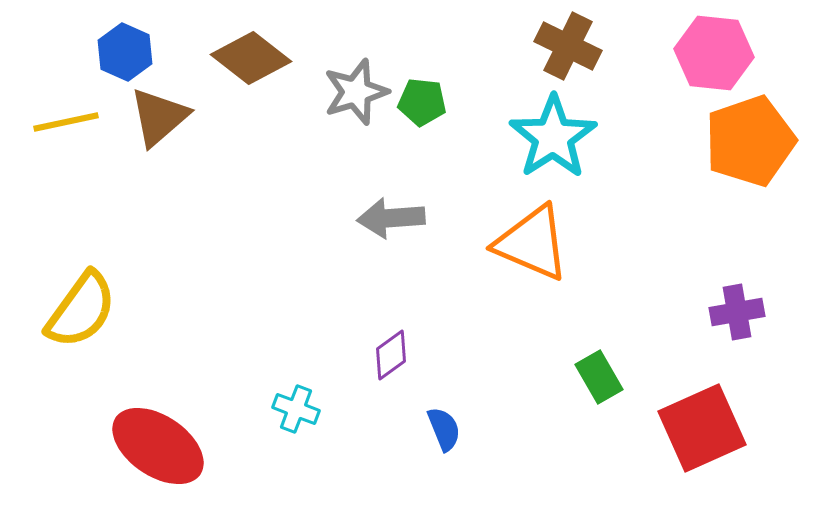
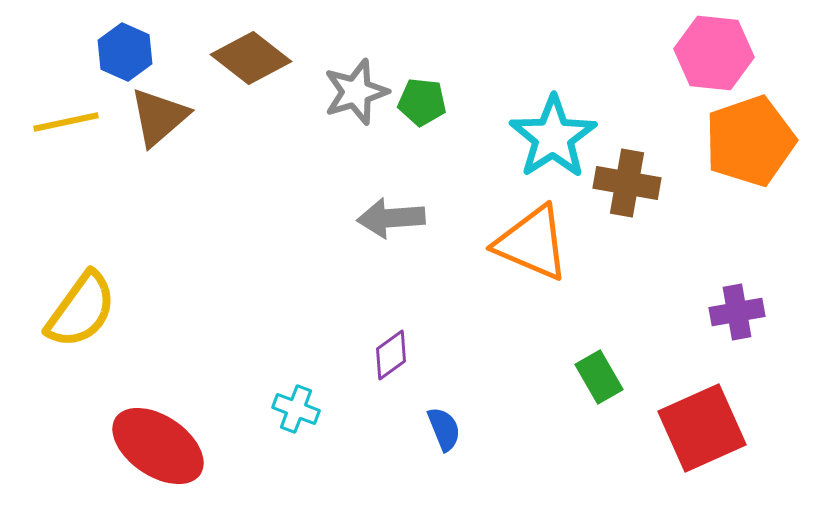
brown cross: moved 59 px right, 137 px down; rotated 16 degrees counterclockwise
